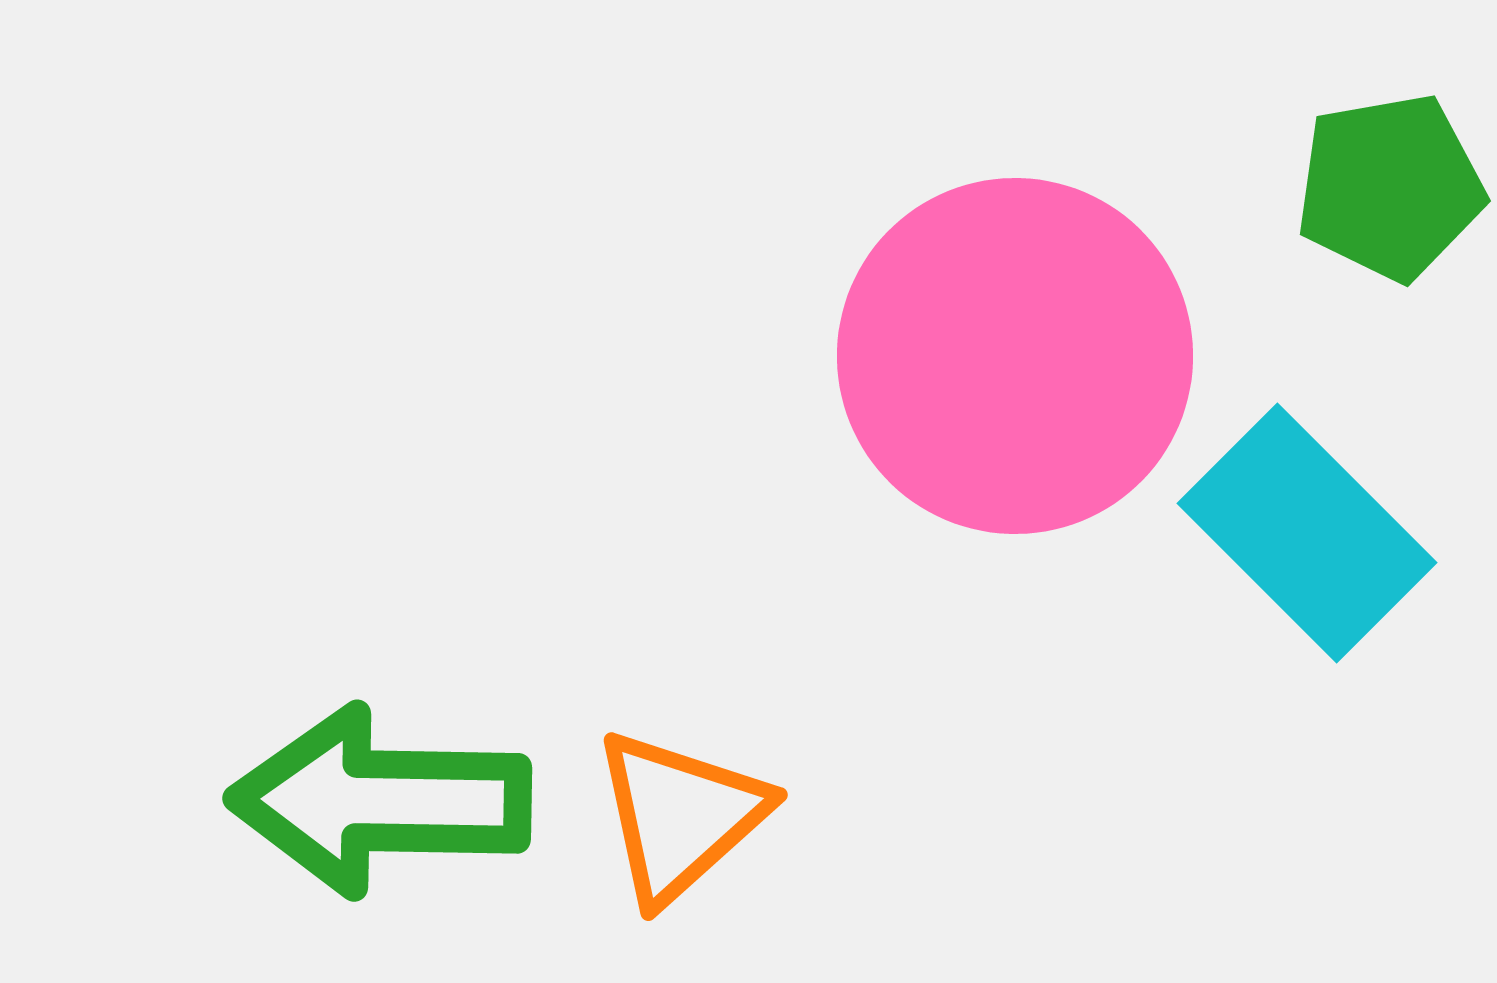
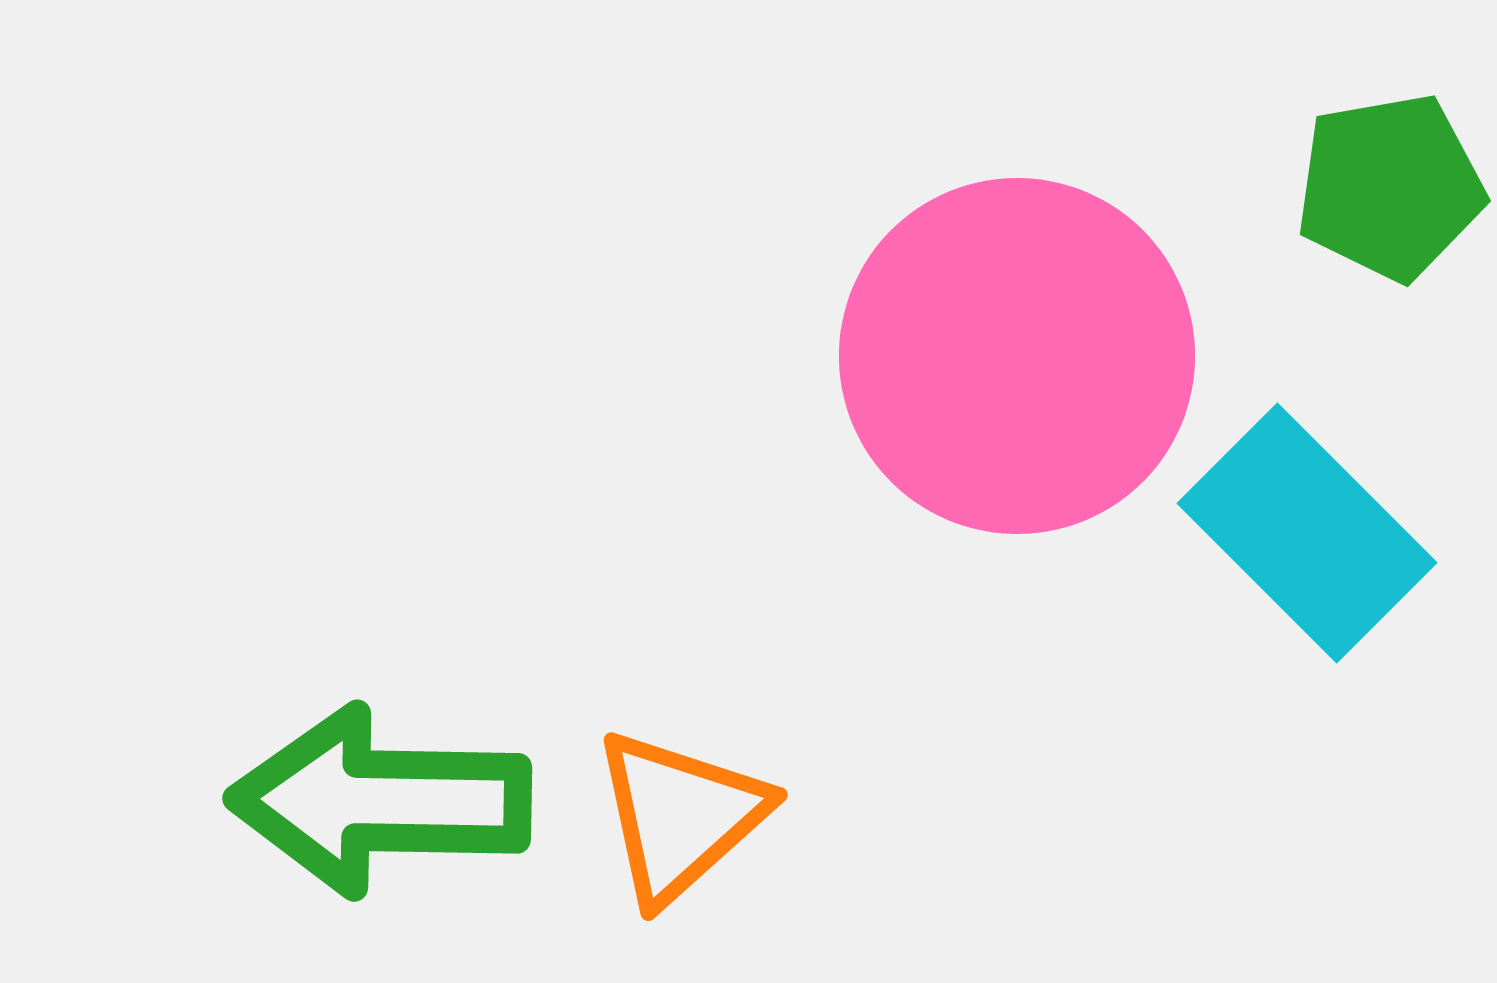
pink circle: moved 2 px right
